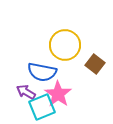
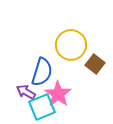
yellow circle: moved 6 px right
blue semicircle: rotated 84 degrees counterclockwise
